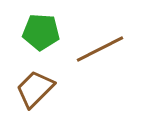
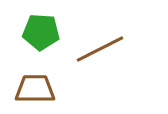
brown trapezoid: rotated 45 degrees clockwise
